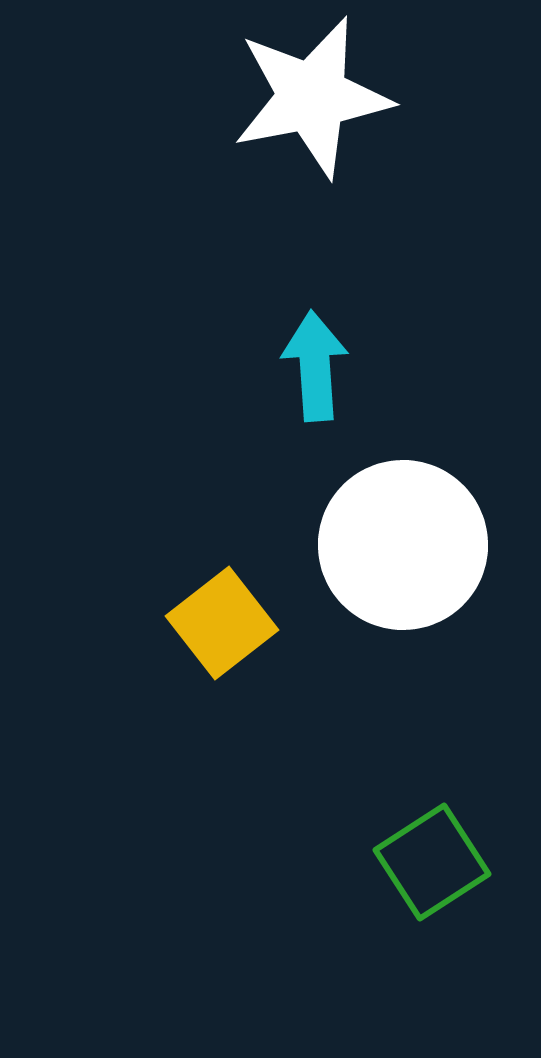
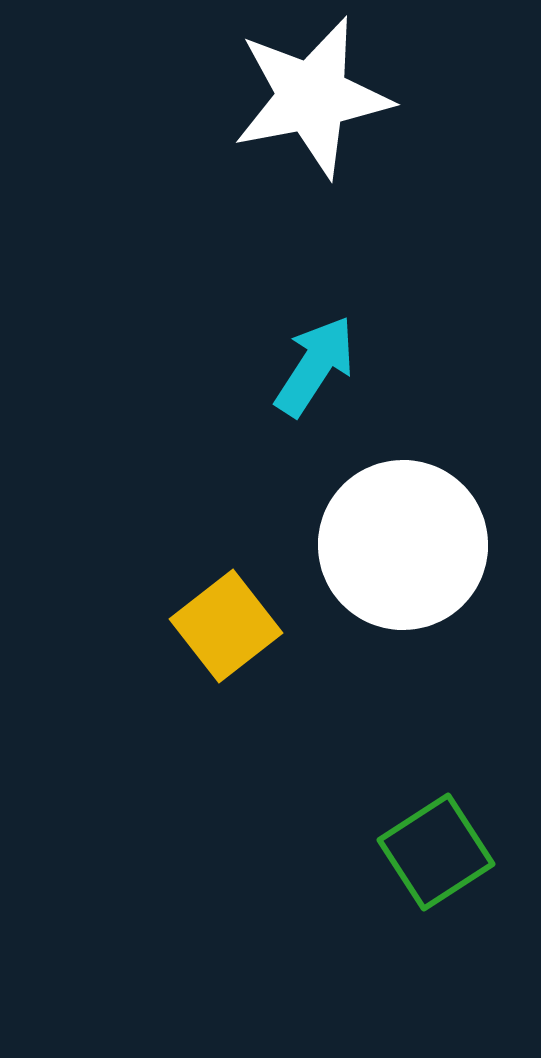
cyan arrow: rotated 37 degrees clockwise
yellow square: moved 4 px right, 3 px down
green square: moved 4 px right, 10 px up
